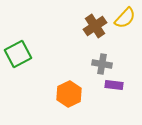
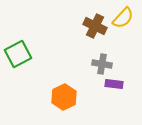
yellow semicircle: moved 2 px left
brown cross: rotated 30 degrees counterclockwise
purple rectangle: moved 1 px up
orange hexagon: moved 5 px left, 3 px down
